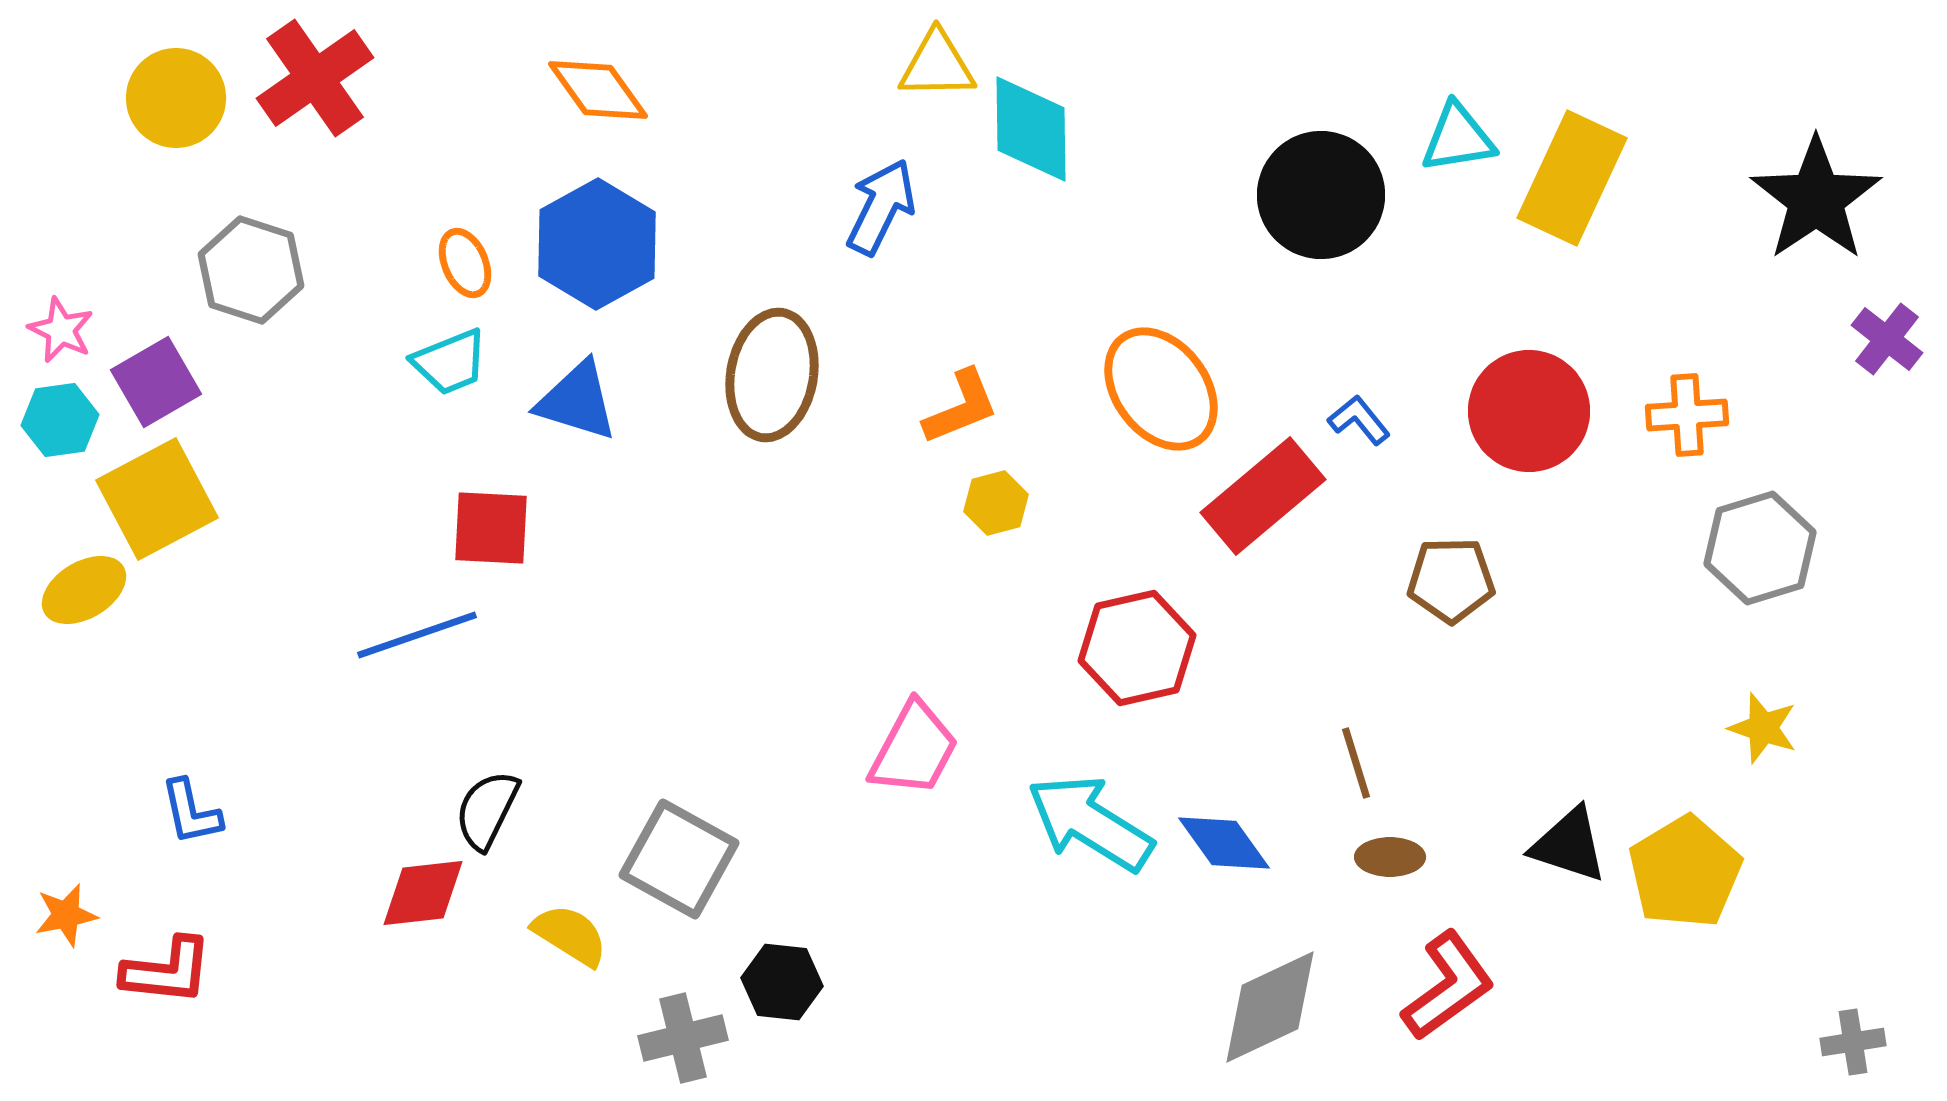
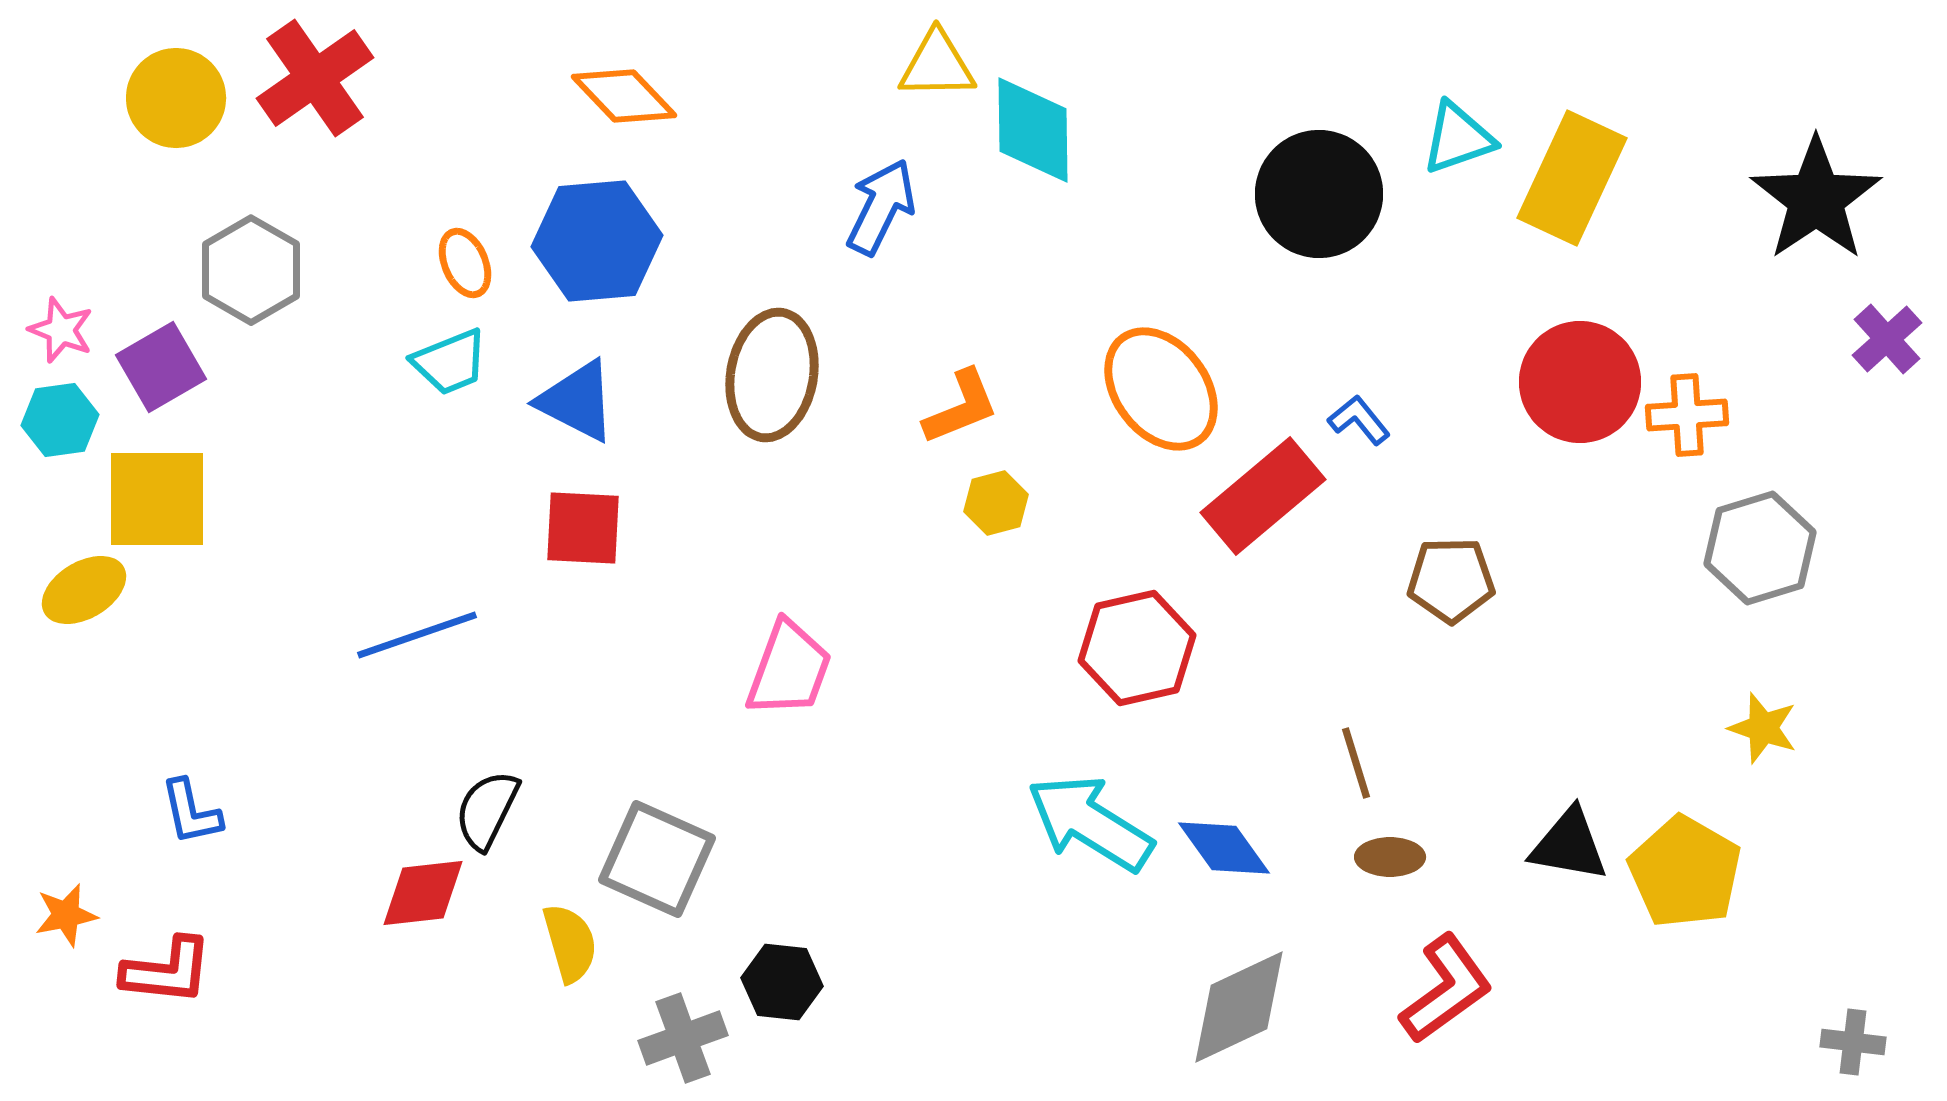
orange diamond at (598, 90): moved 26 px right, 6 px down; rotated 8 degrees counterclockwise
cyan diamond at (1031, 129): moved 2 px right, 1 px down
cyan triangle at (1458, 138): rotated 10 degrees counterclockwise
black circle at (1321, 195): moved 2 px left, 1 px up
blue hexagon at (597, 244): moved 3 px up; rotated 24 degrees clockwise
gray hexagon at (251, 270): rotated 12 degrees clockwise
pink star at (61, 330): rotated 4 degrees counterclockwise
purple cross at (1887, 339): rotated 10 degrees clockwise
purple square at (156, 382): moved 5 px right, 15 px up
blue triangle at (577, 401): rotated 10 degrees clockwise
red circle at (1529, 411): moved 51 px right, 29 px up
yellow square at (157, 499): rotated 28 degrees clockwise
red square at (491, 528): moved 92 px right
pink trapezoid at (914, 749): moved 125 px left, 80 px up; rotated 8 degrees counterclockwise
blue diamond at (1224, 843): moved 5 px down
black triangle at (1569, 845): rotated 8 degrees counterclockwise
gray square at (679, 859): moved 22 px left; rotated 5 degrees counterclockwise
yellow pentagon at (1685, 872): rotated 11 degrees counterclockwise
yellow semicircle at (570, 935): moved 8 px down; rotated 42 degrees clockwise
red L-shape at (1448, 986): moved 2 px left, 3 px down
gray diamond at (1270, 1007): moved 31 px left
gray cross at (683, 1038): rotated 6 degrees counterclockwise
gray cross at (1853, 1042): rotated 16 degrees clockwise
